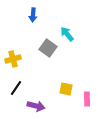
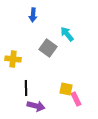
yellow cross: rotated 21 degrees clockwise
black line: moved 10 px right; rotated 35 degrees counterclockwise
pink rectangle: moved 11 px left; rotated 24 degrees counterclockwise
